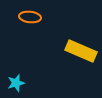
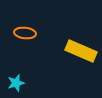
orange ellipse: moved 5 px left, 16 px down
